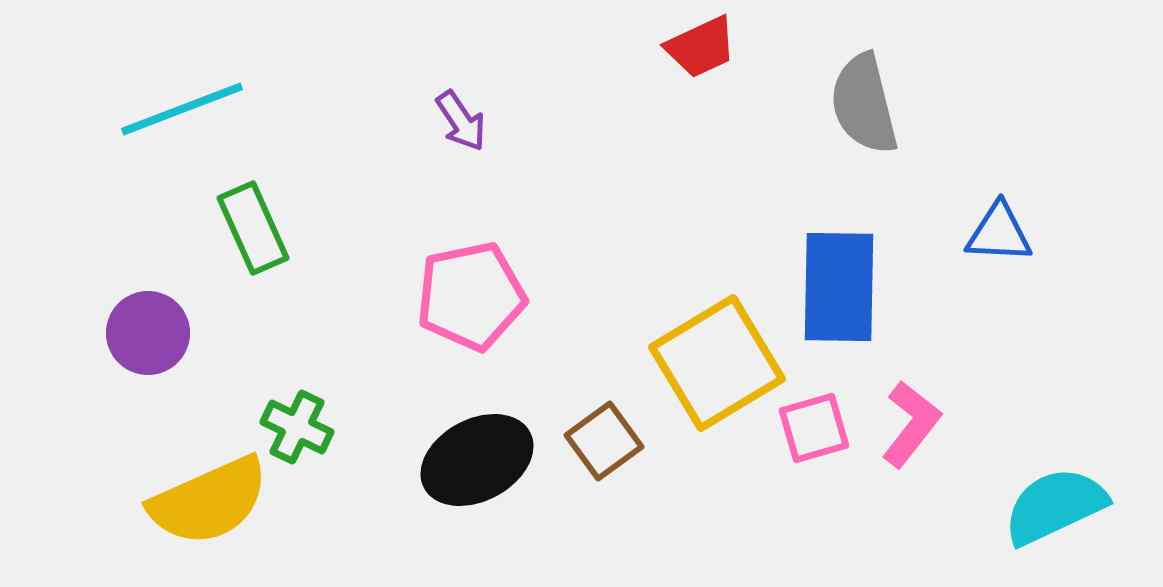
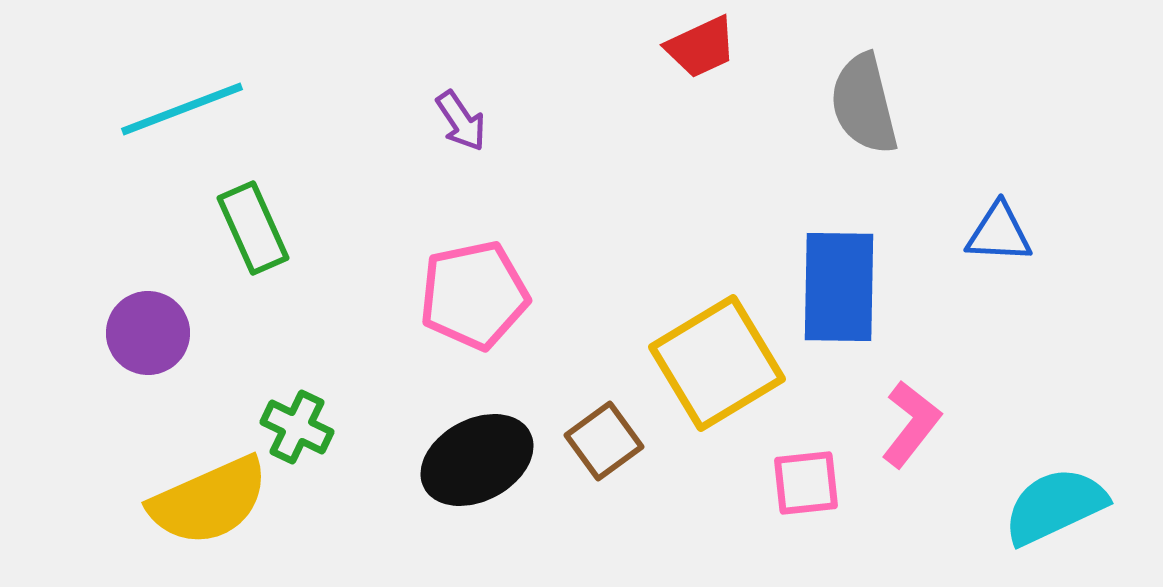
pink pentagon: moved 3 px right, 1 px up
pink square: moved 8 px left, 55 px down; rotated 10 degrees clockwise
